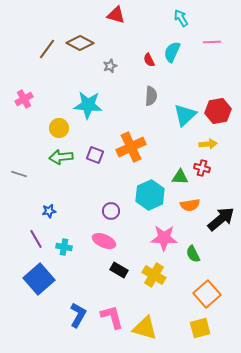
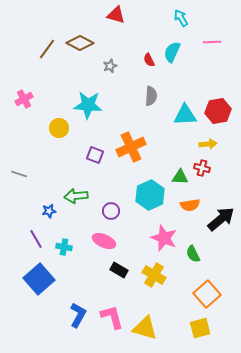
cyan triangle: rotated 40 degrees clockwise
green arrow: moved 15 px right, 39 px down
pink star: rotated 20 degrees clockwise
